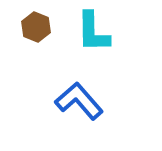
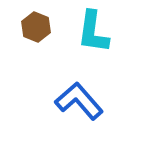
cyan L-shape: rotated 9 degrees clockwise
